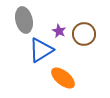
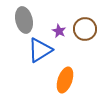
brown circle: moved 1 px right, 5 px up
blue triangle: moved 1 px left
orange ellipse: moved 2 px right, 2 px down; rotated 70 degrees clockwise
